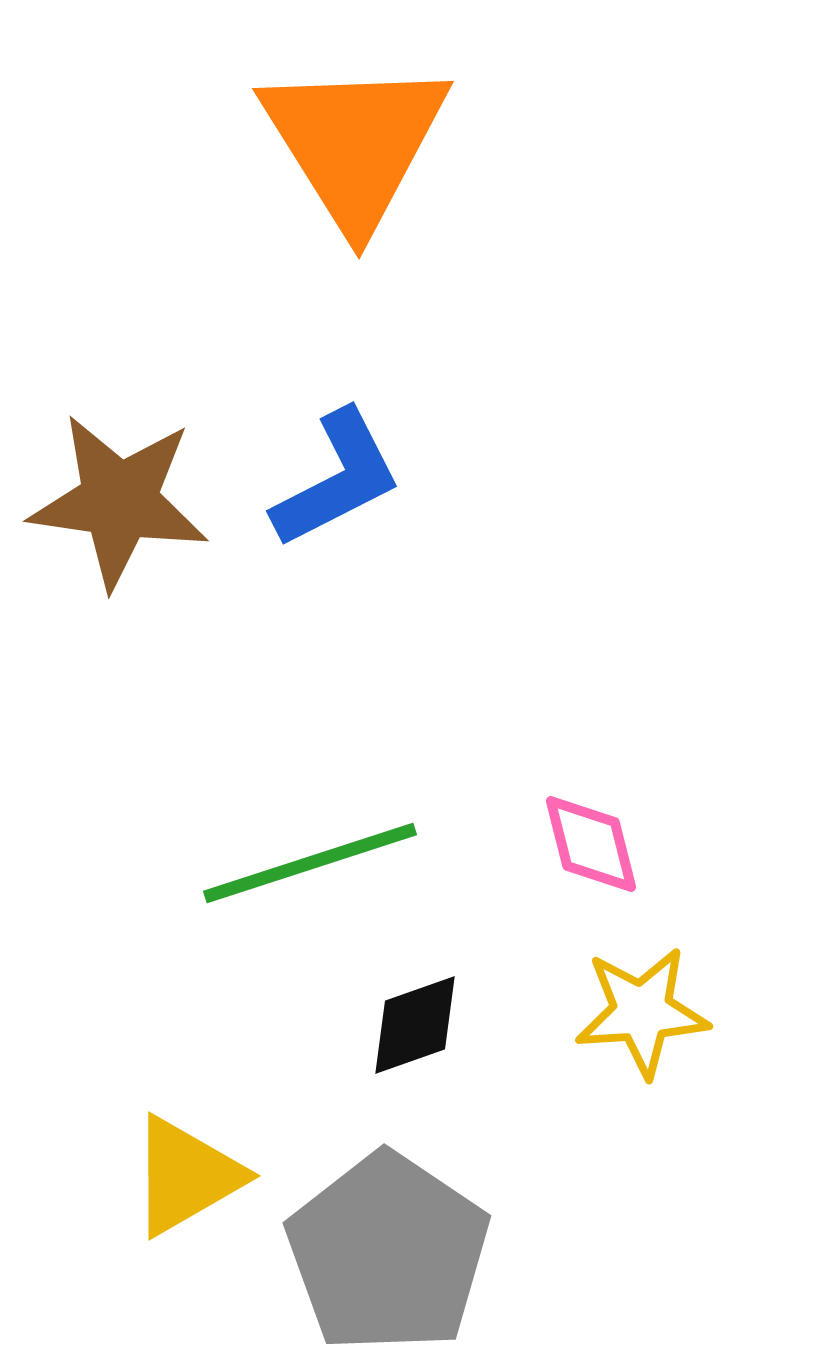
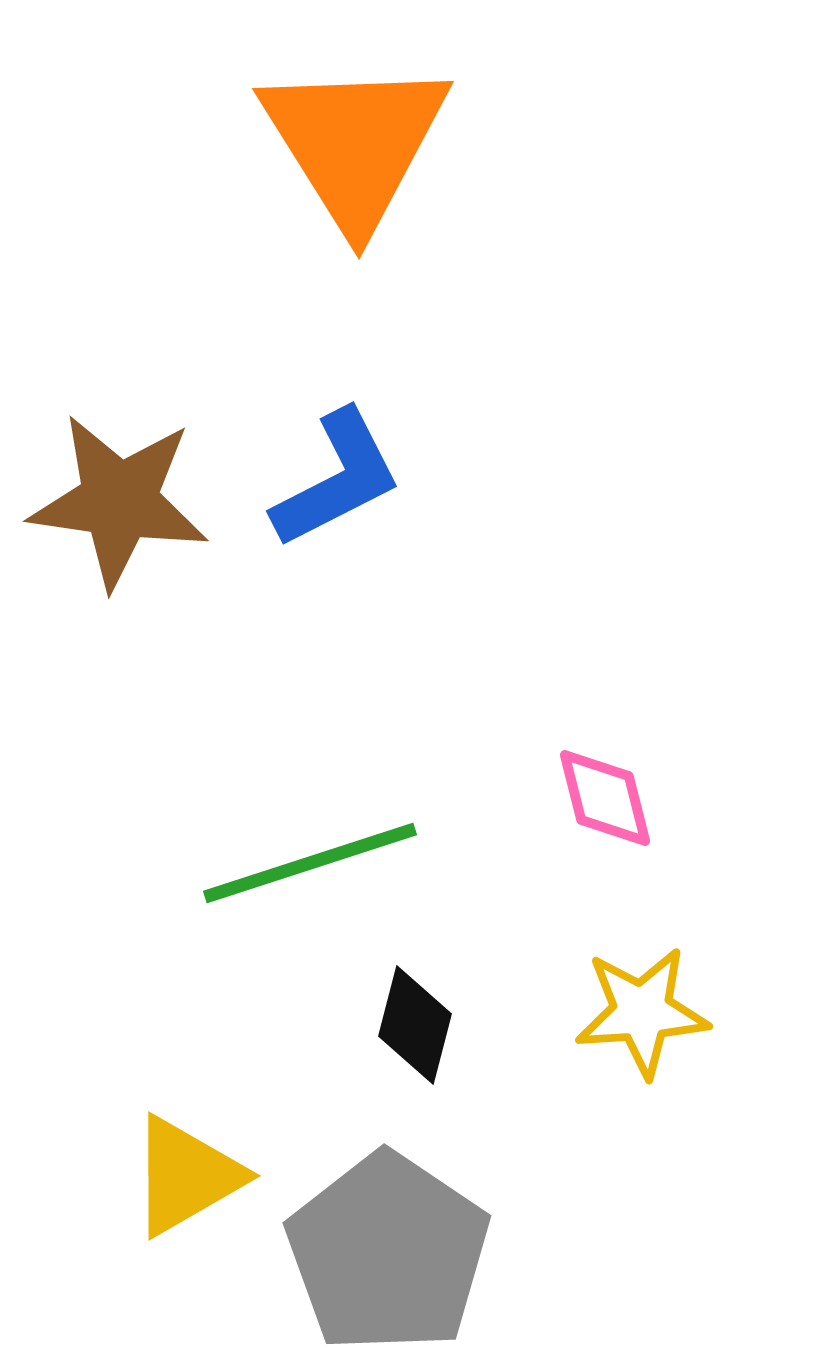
pink diamond: moved 14 px right, 46 px up
black diamond: rotated 56 degrees counterclockwise
